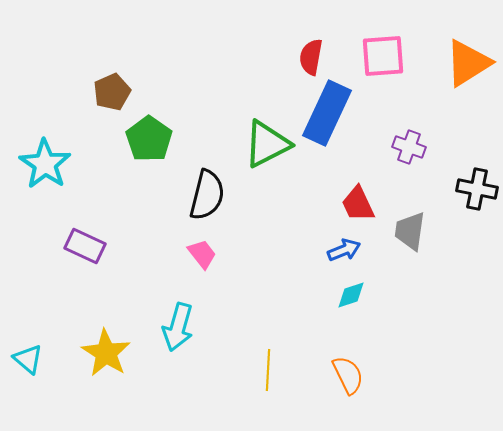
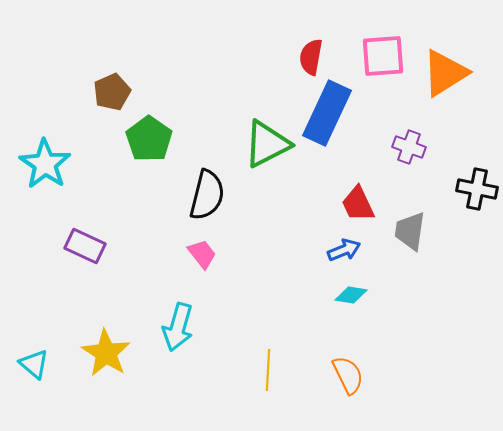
orange triangle: moved 23 px left, 10 px down
cyan diamond: rotated 28 degrees clockwise
cyan triangle: moved 6 px right, 5 px down
